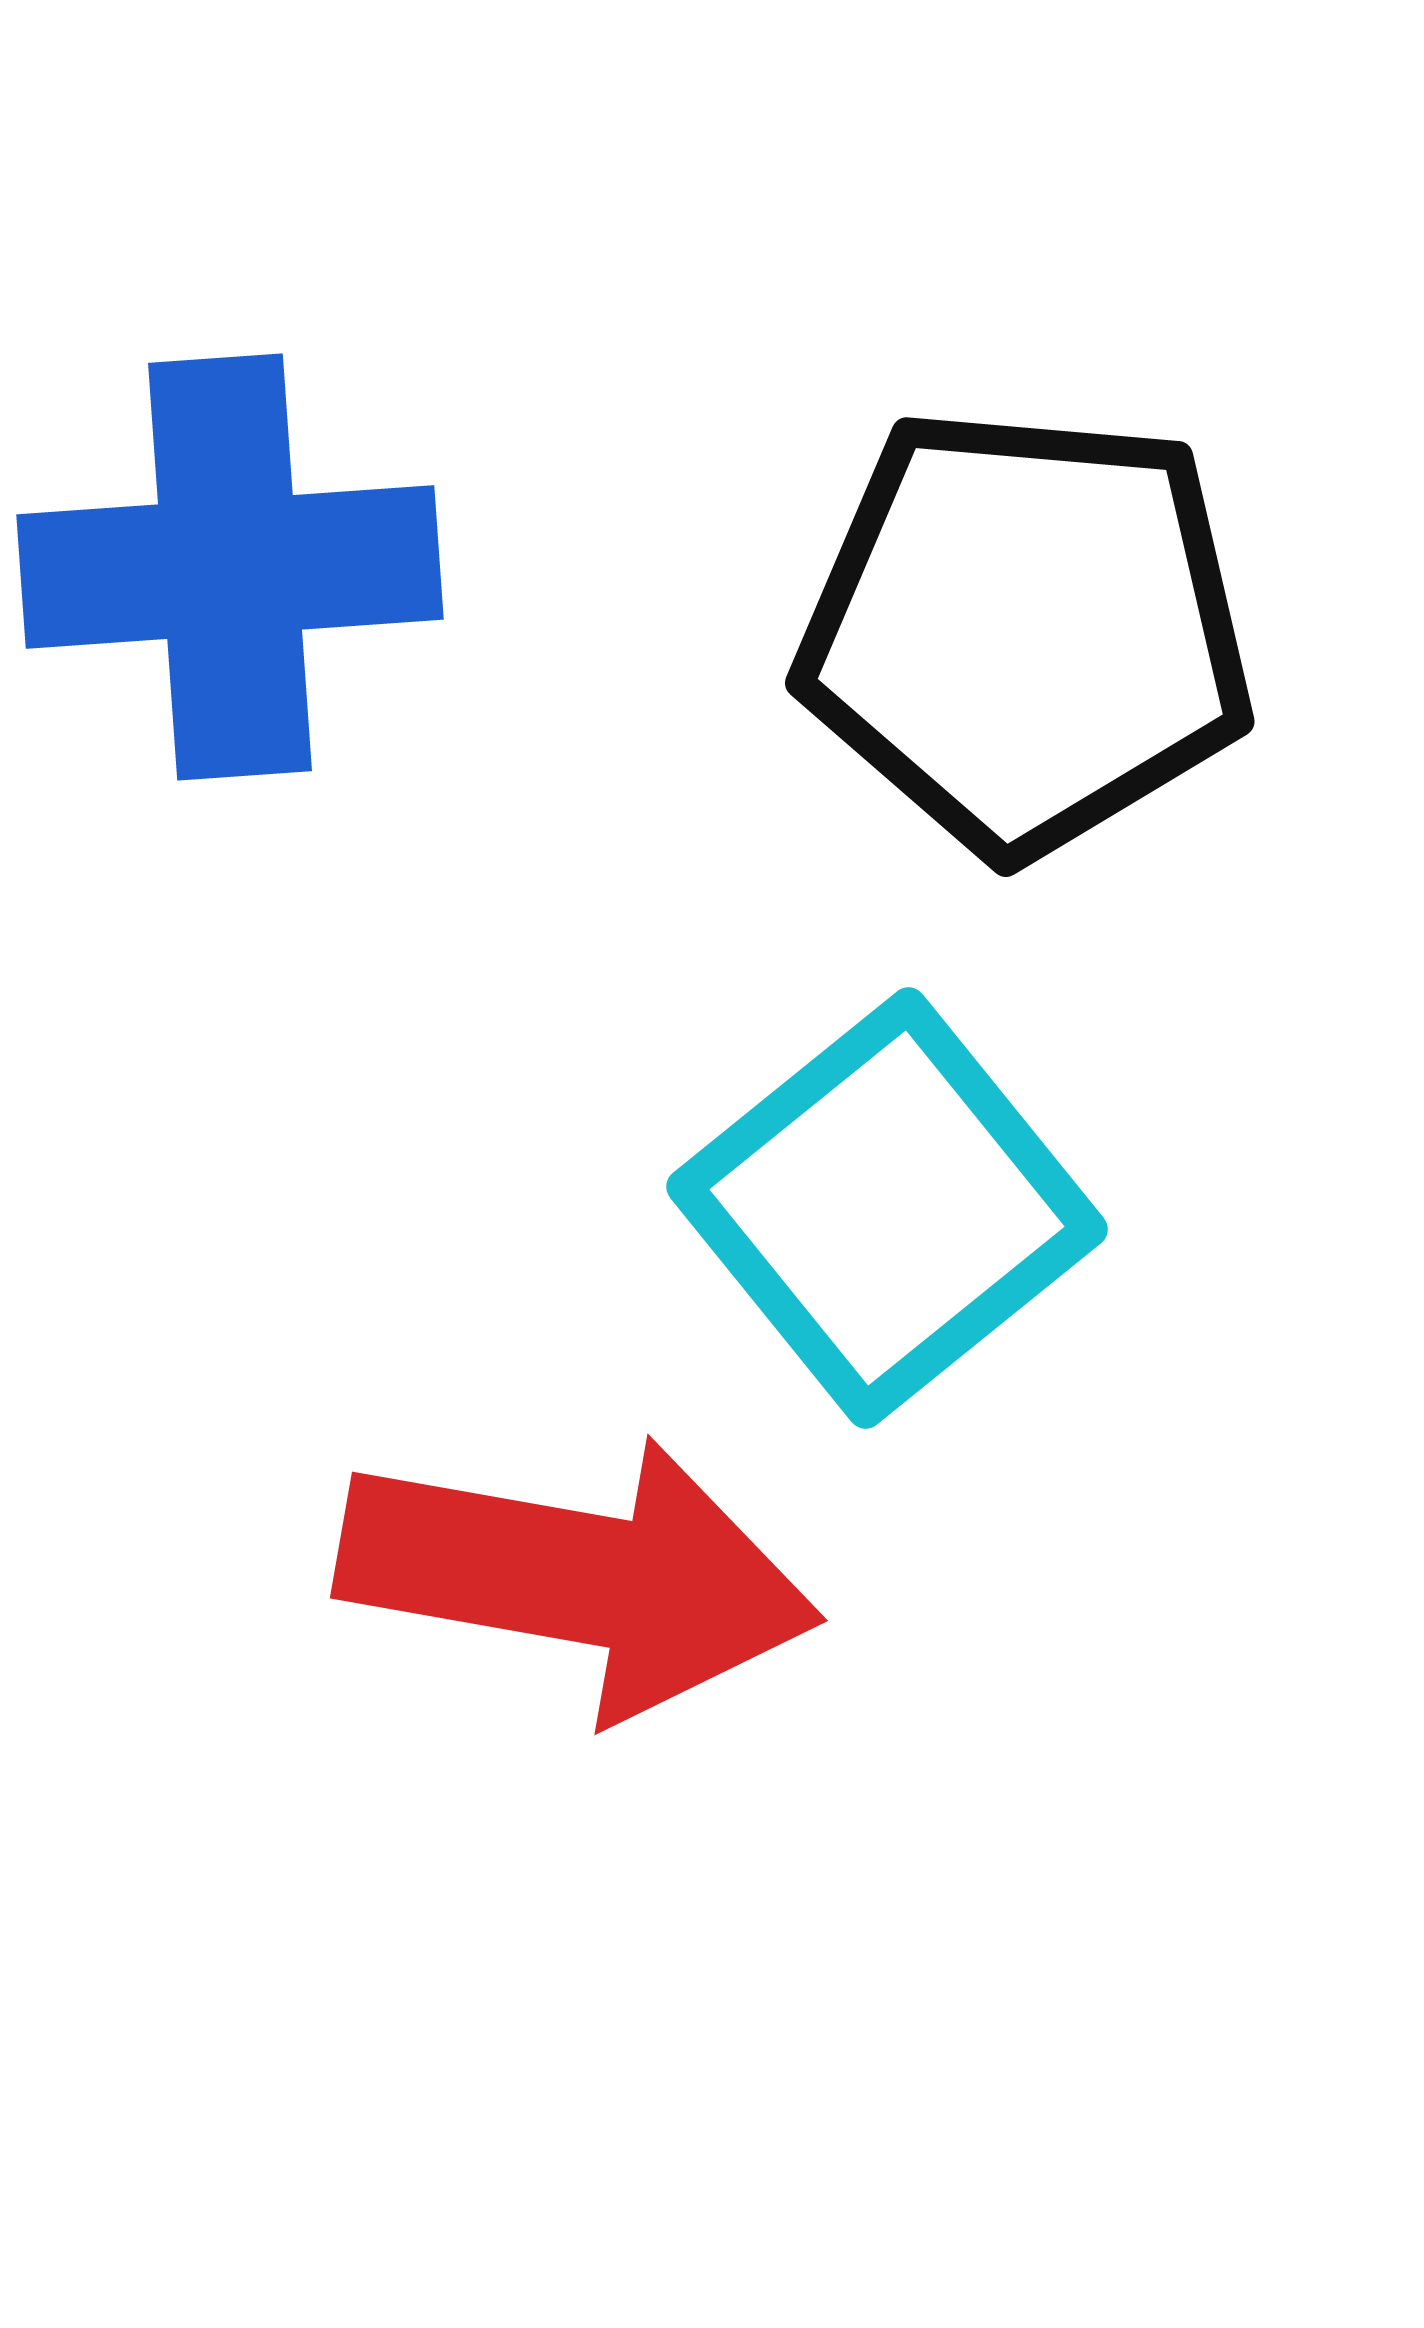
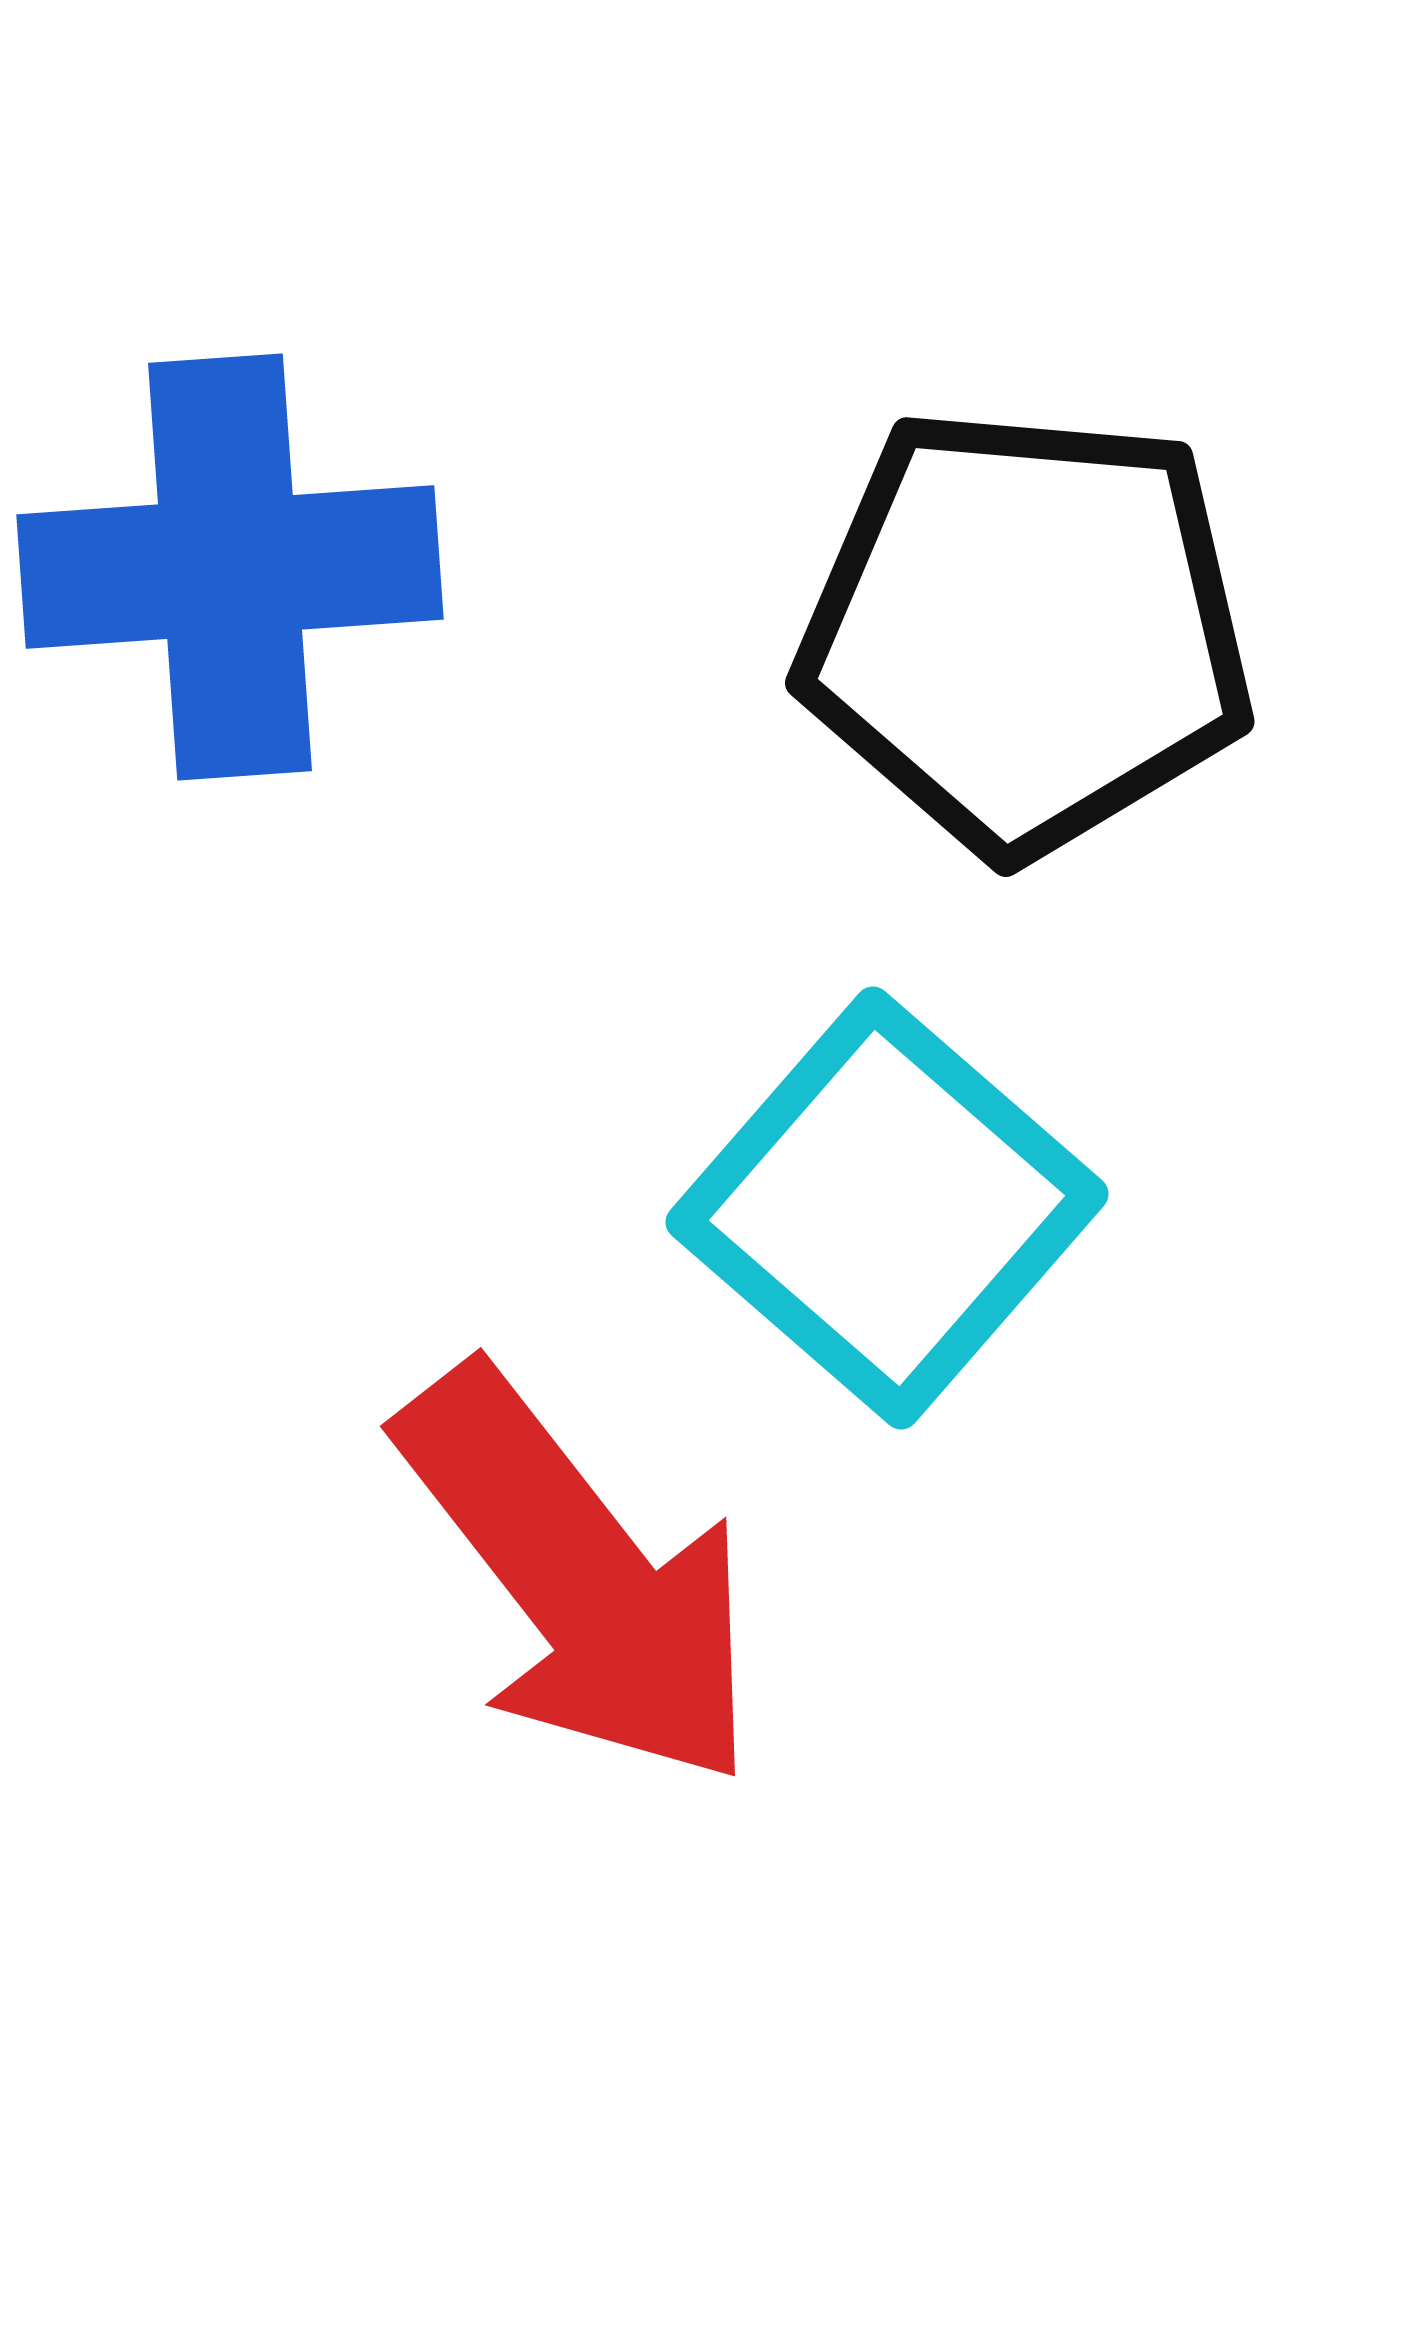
cyan square: rotated 10 degrees counterclockwise
red arrow: rotated 42 degrees clockwise
